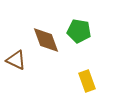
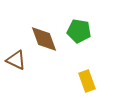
brown diamond: moved 2 px left, 1 px up
